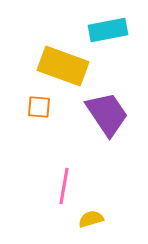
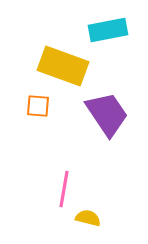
orange square: moved 1 px left, 1 px up
pink line: moved 3 px down
yellow semicircle: moved 3 px left, 1 px up; rotated 30 degrees clockwise
